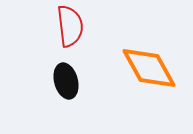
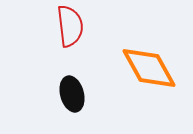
black ellipse: moved 6 px right, 13 px down
